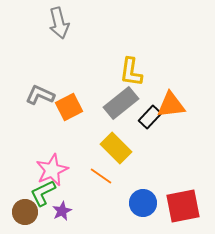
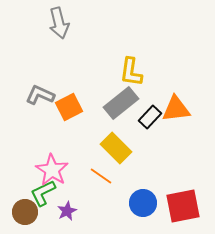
orange triangle: moved 5 px right, 4 px down
pink star: rotated 16 degrees counterclockwise
purple star: moved 5 px right
